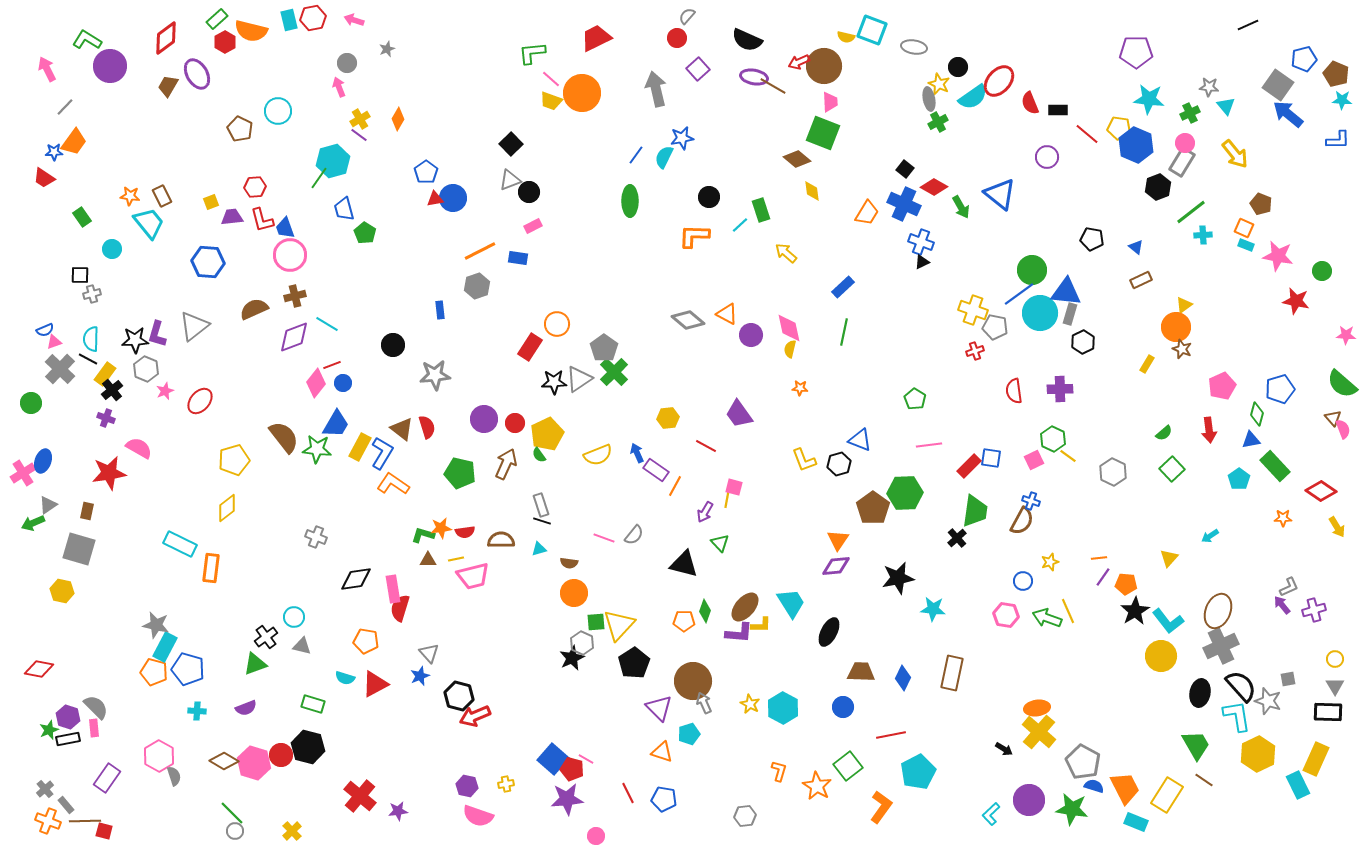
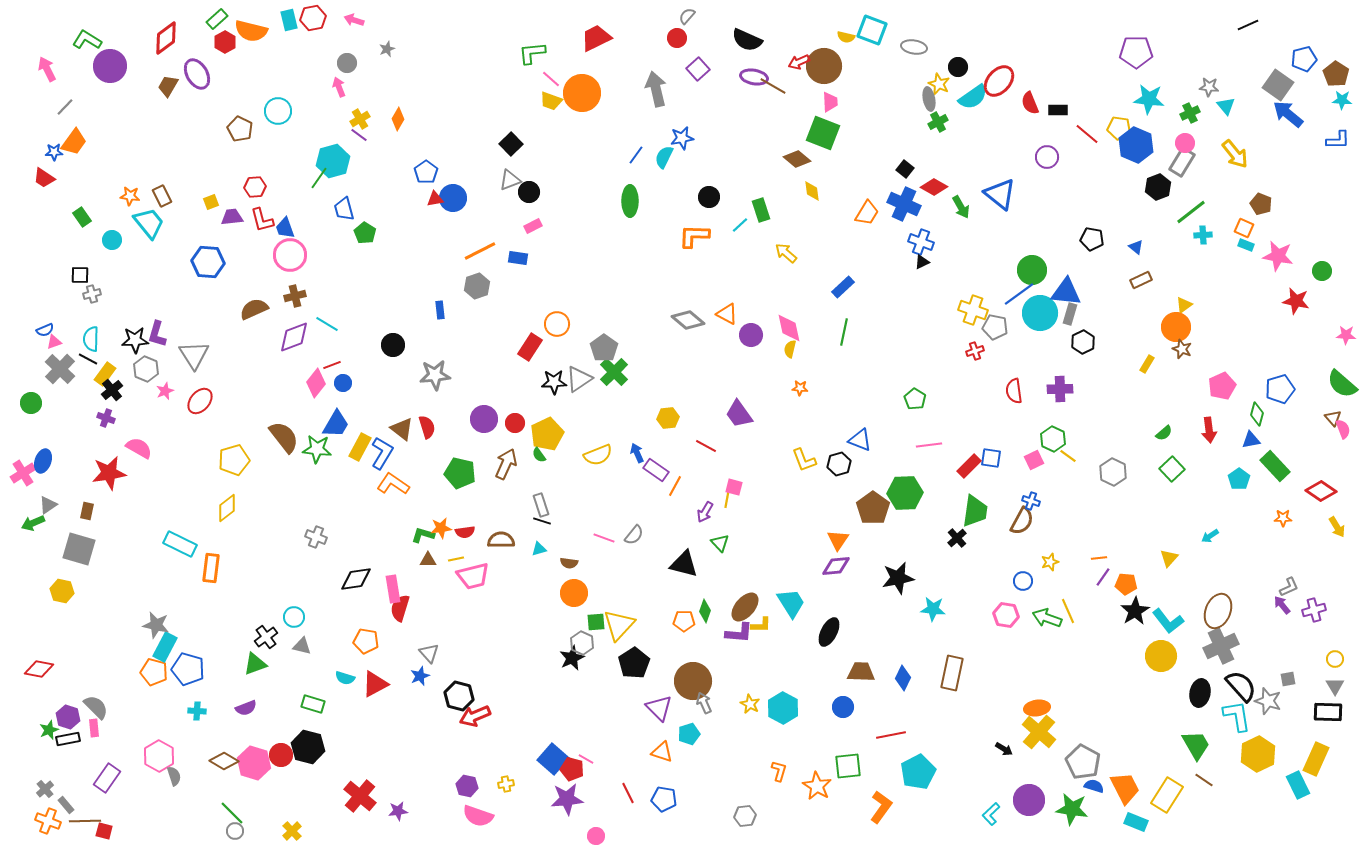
brown pentagon at (1336, 74): rotated 10 degrees clockwise
cyan circle at (112, 249): moved 9 px up
gray triangle at (194, 326): moved 29 px down; rotated 24 degrees counterclockwise
green square at (848, 766): rotated 32 degrees clockwise
